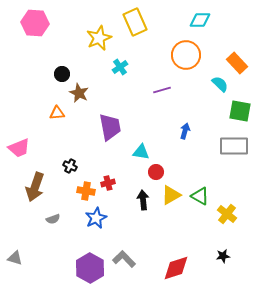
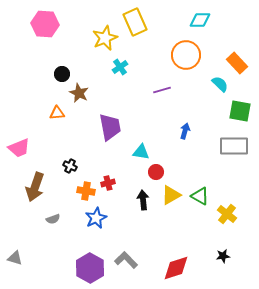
pink hexagon: moved 10 px right, 1 px down
yellow star: moved 6 px right
gray L-shape: moved 2 px right, 1 px down
